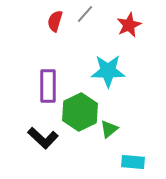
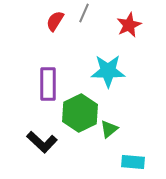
gray line: moved 1 px left, 1 px up; rotated 18 degrees counterclockwise
red semicircle: rotated 15 degrees clockwise
purple rectangle: moved 2 px up
green hexagon: moved 1 px down
black L-shape: moved 1 px left, 4 px down
